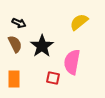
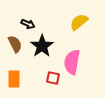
black arrow: moved 9 px right, 1 px down
